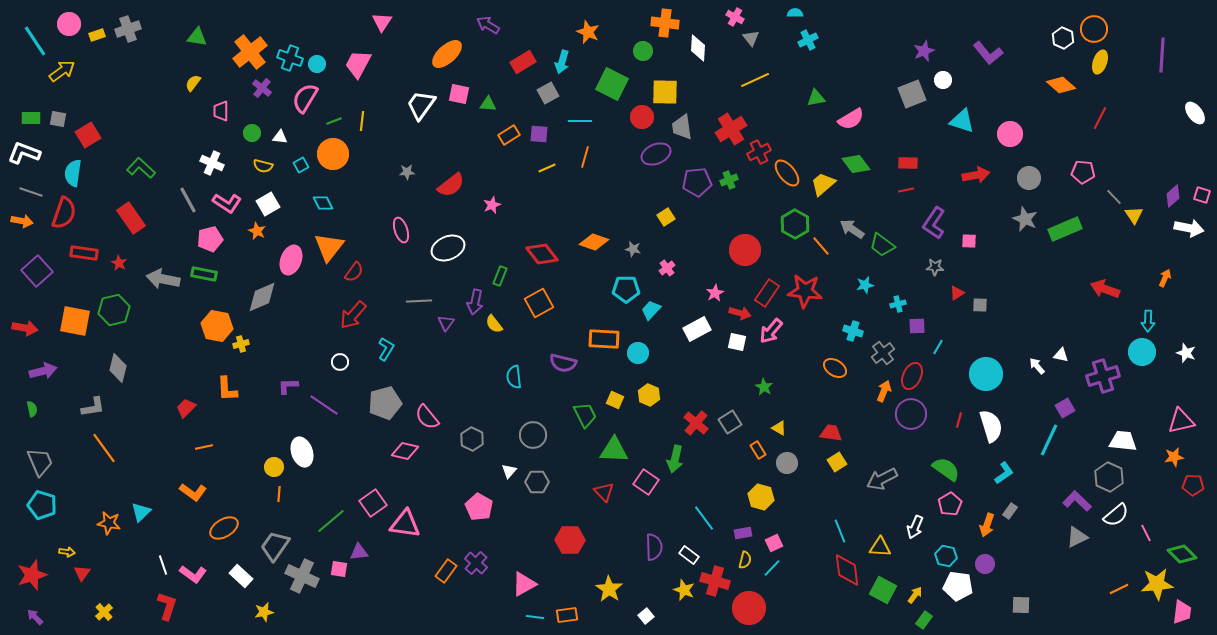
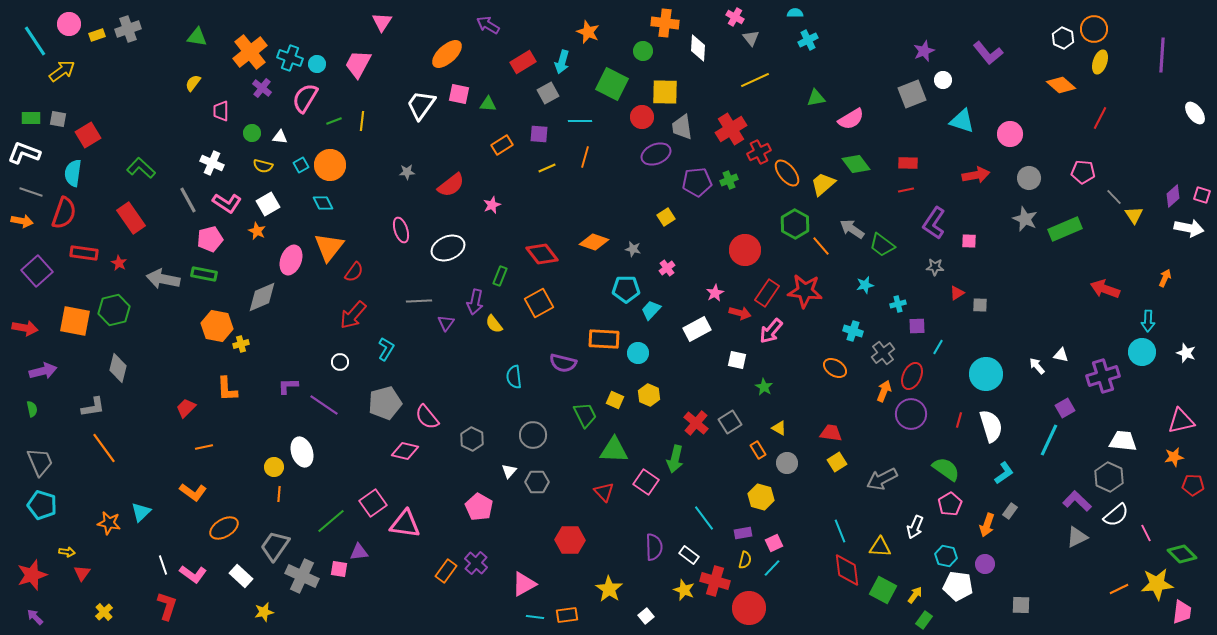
orange rectangle at (509, 135): moved 7 px left, 10 px down
orange circle at (333, 154): moved 3 px left, 11 px down
white square at (737, 342): moved 18 px down
